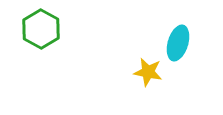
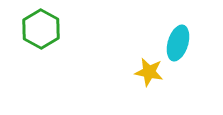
yellow star: moved 1 px right
